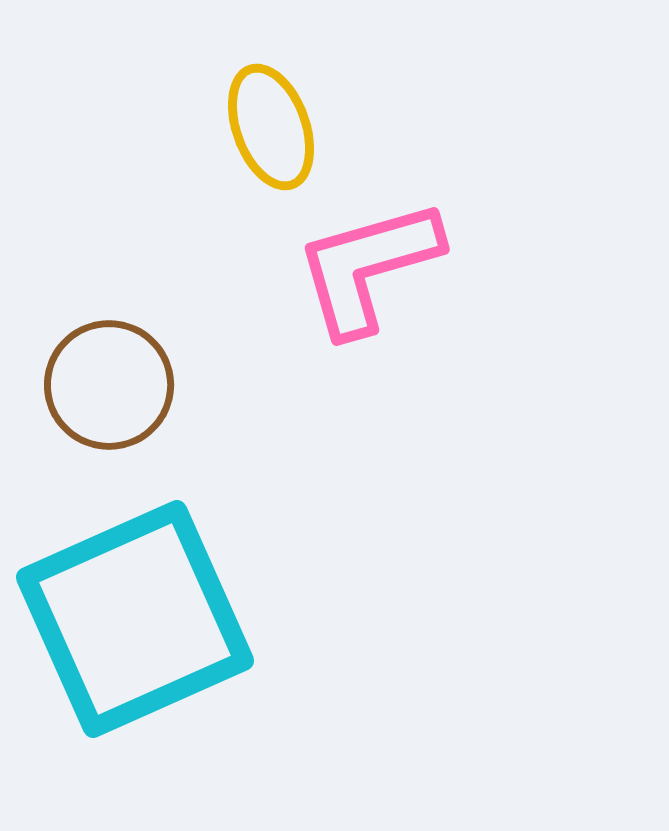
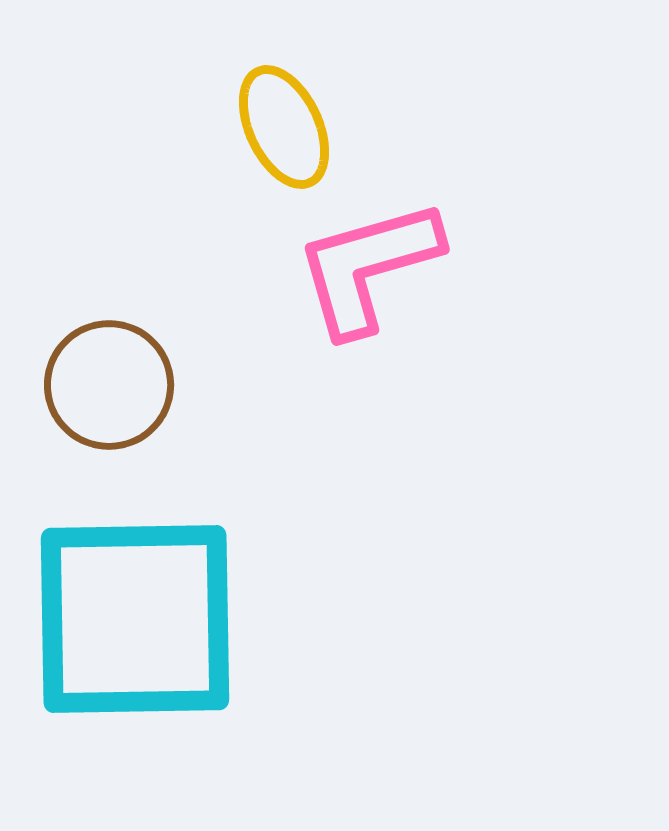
yellow ellipse: moved 13 px right; rotated 5 degrees counterclockwise
cyan square: rotated 23 degrees clockwise
